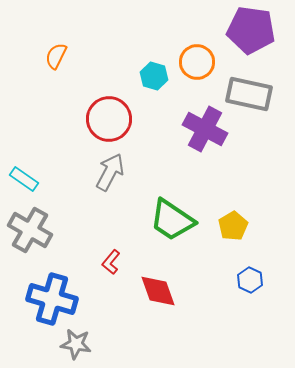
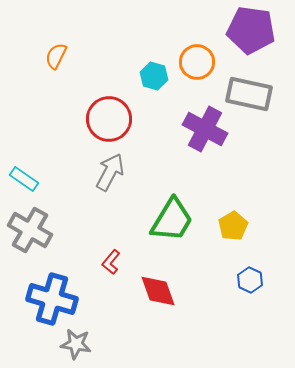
green trapezoid: rotated 93 degrees counterclockwise
